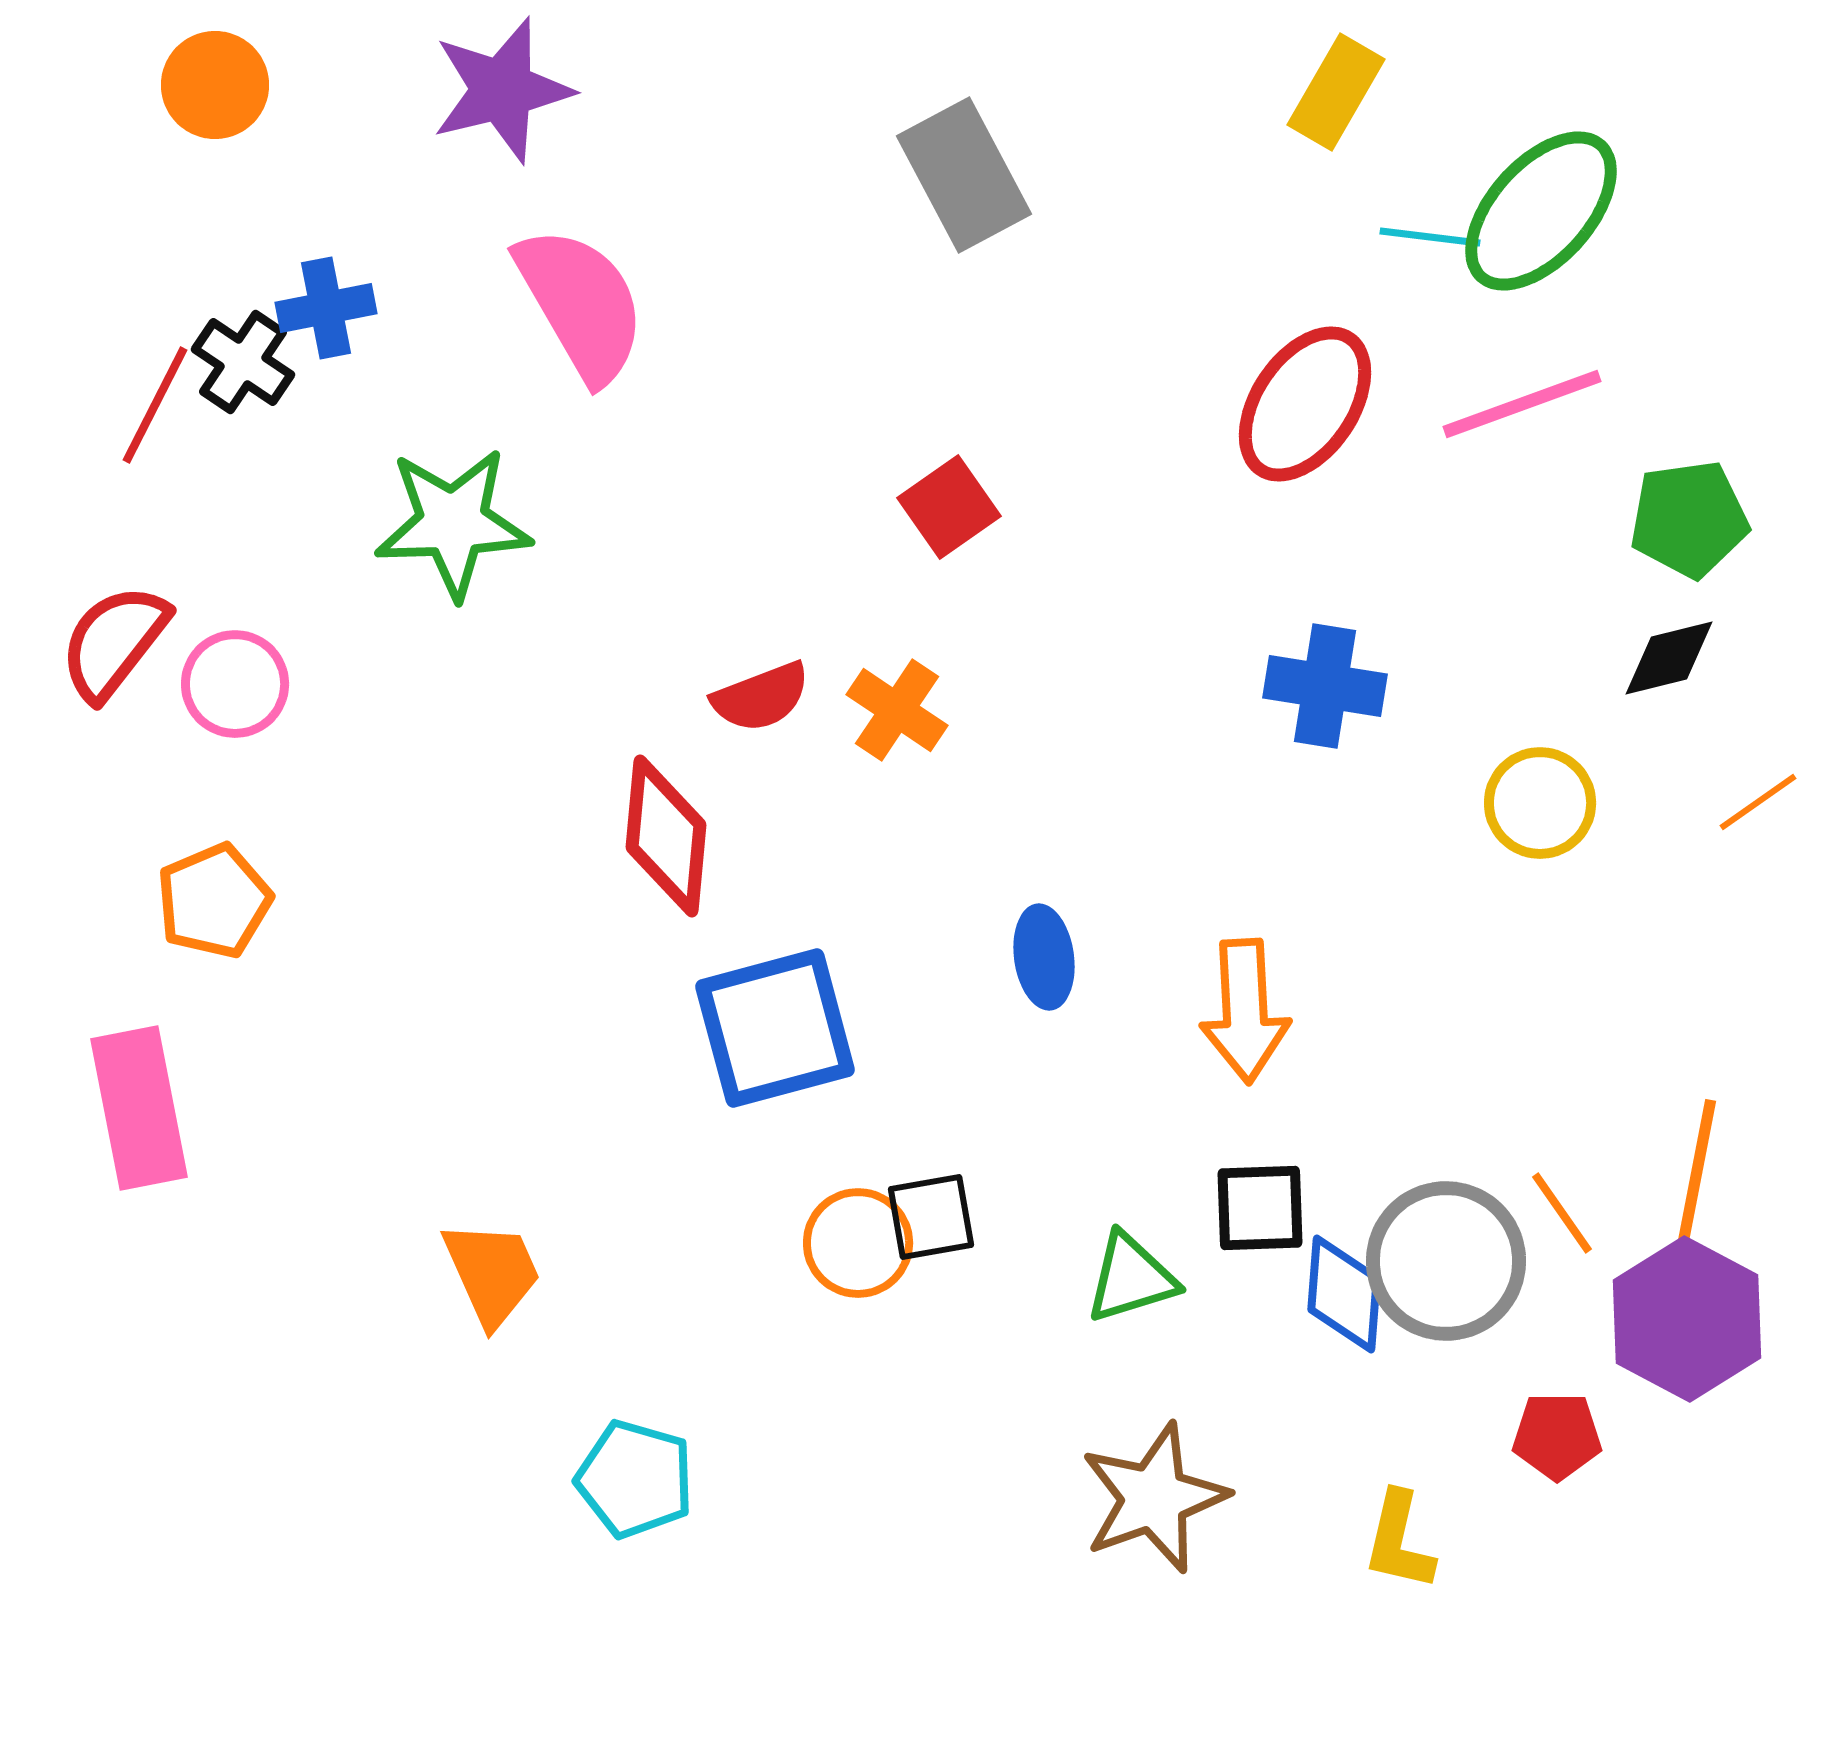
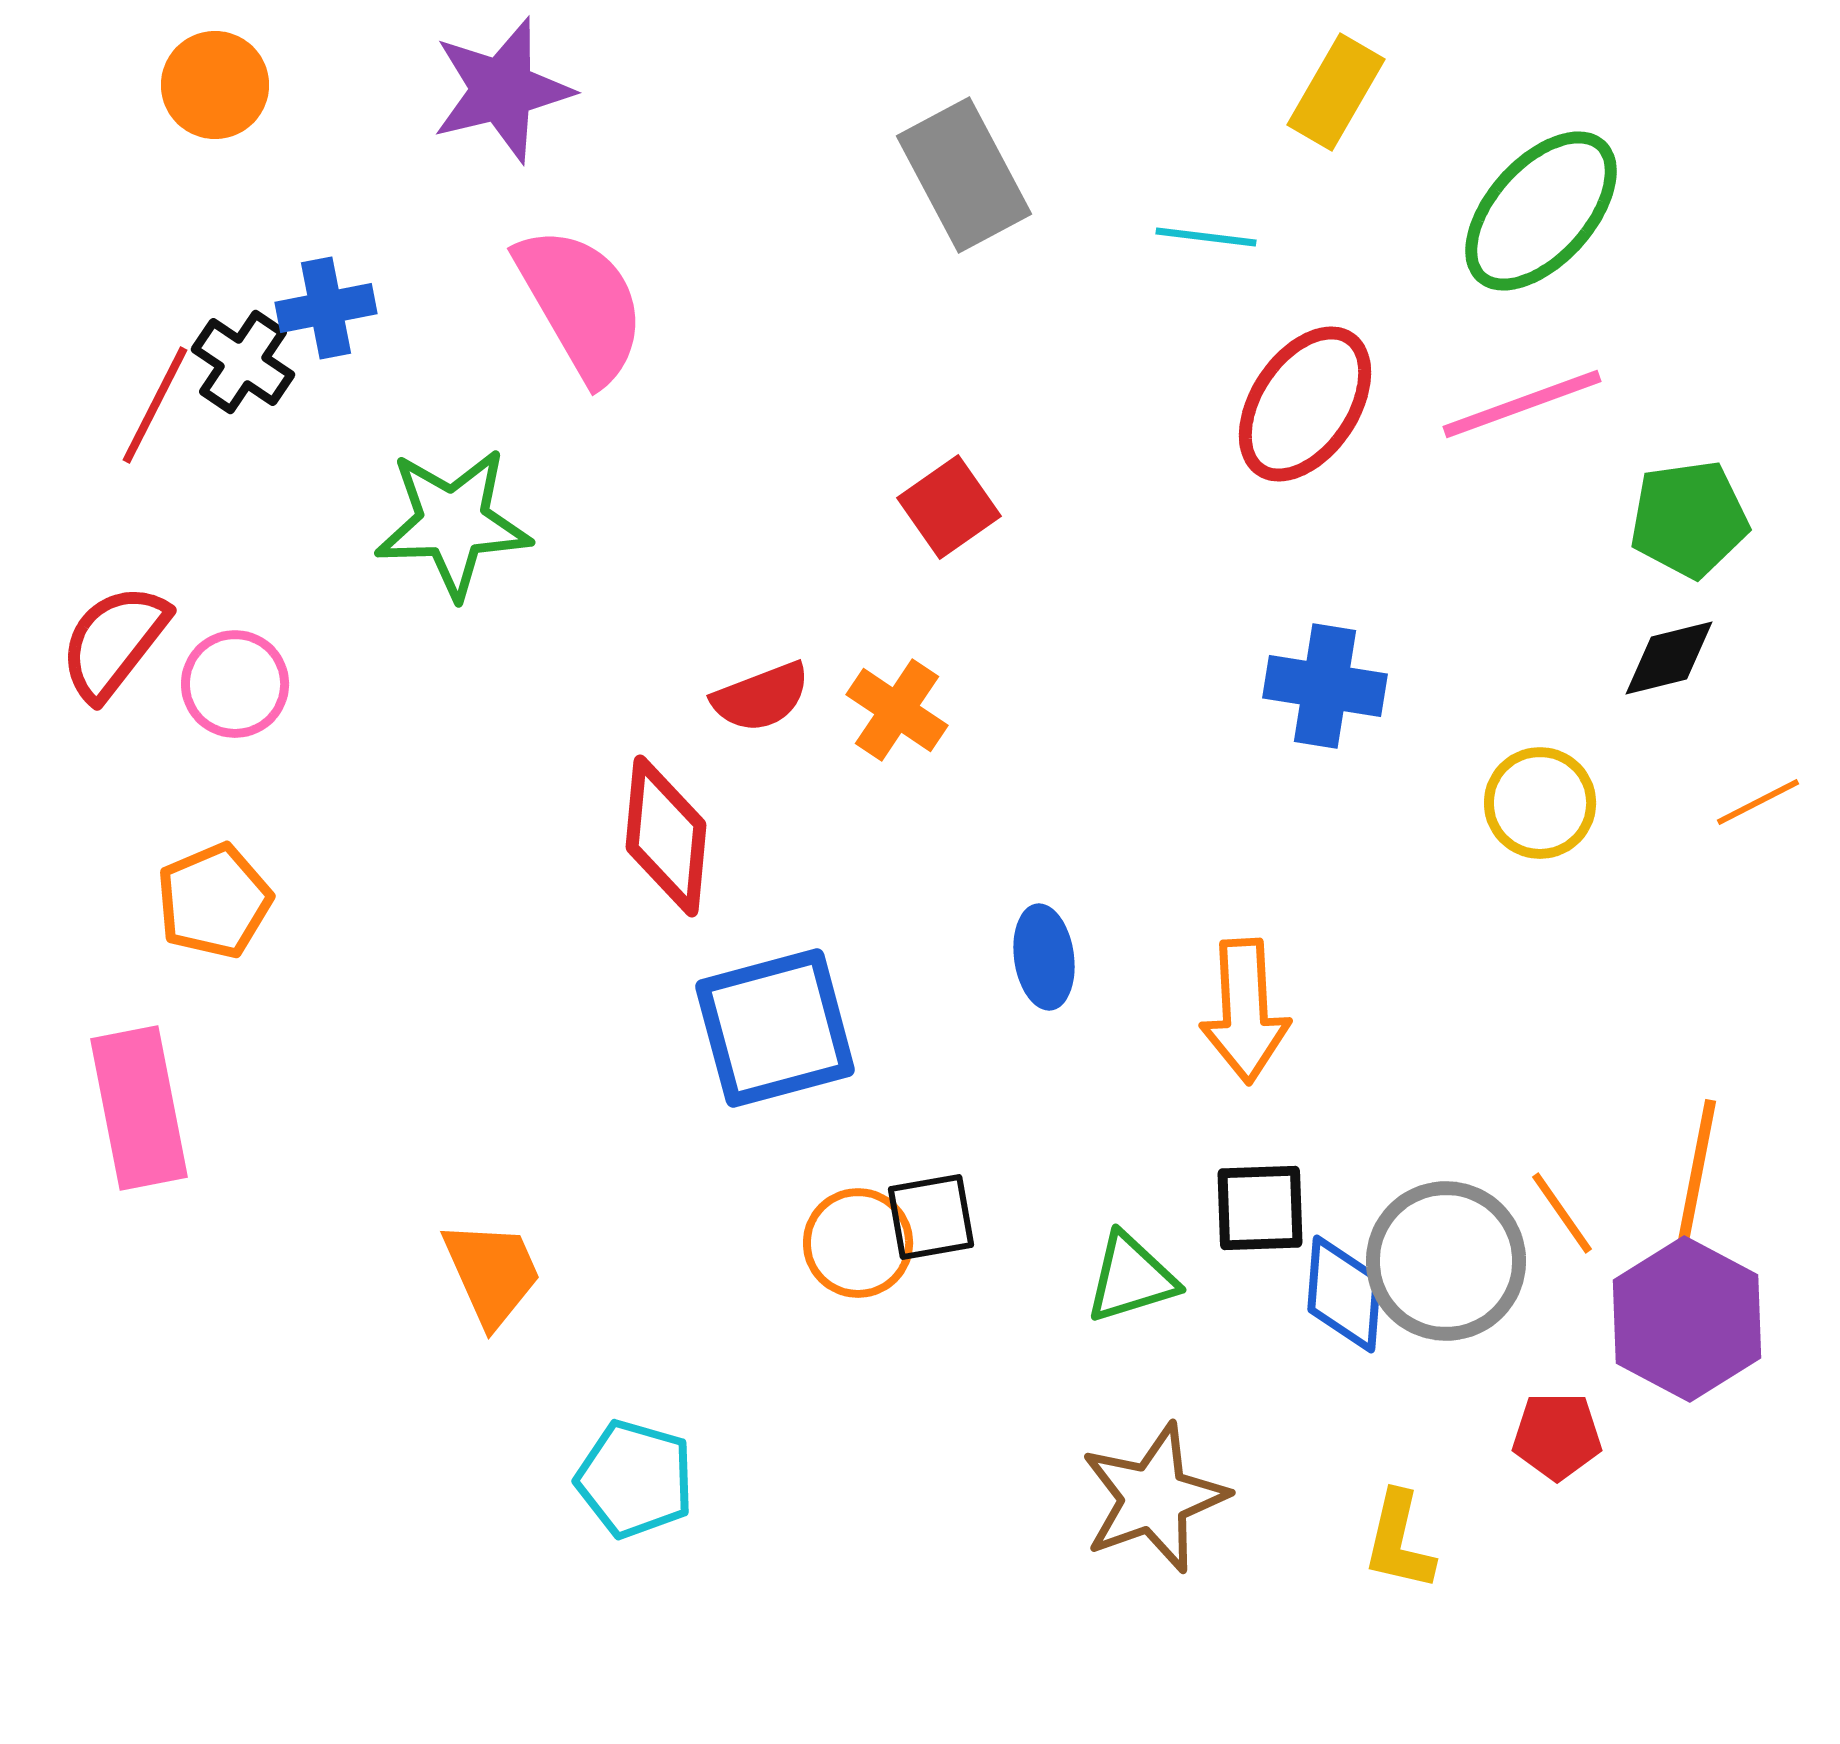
cyan line at (1430, 237): moved 224 px left
orange line at (1758, 802): rotated 8 degrees clockwise
